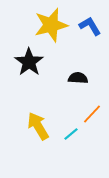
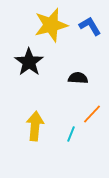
yellow arrow: moved 3 px left; rotated 36 degrees clockwise
cyan line: rotated 28 degrees counterclockwise
